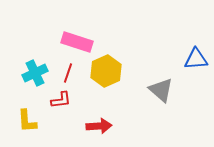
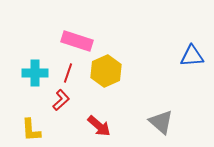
pink rectangle: moved 1 px up
blue triangle: moved 4 px left, 3 px up
cyan cross: rotated 25 degrees clockwise
gray triangle: moved 32 px down
red L-shape: rotated 35 degrees counterclockwise
yellow L-shape: moved 4 px right, 9 px down
red arrow: rotated 45 degrees clockwise
